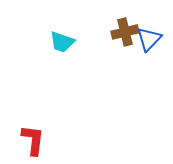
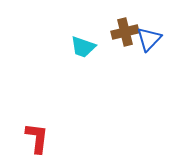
cyan trapezoid: moved 21 px right, 5 px down
red L-shape: moved 4 px right, 2 px up
